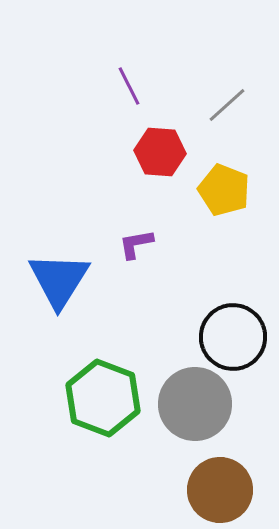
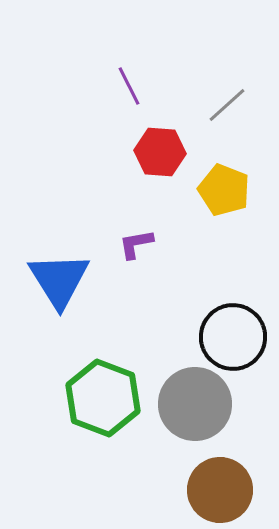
blue triangle: rotated 4 degrees counterclockwise
